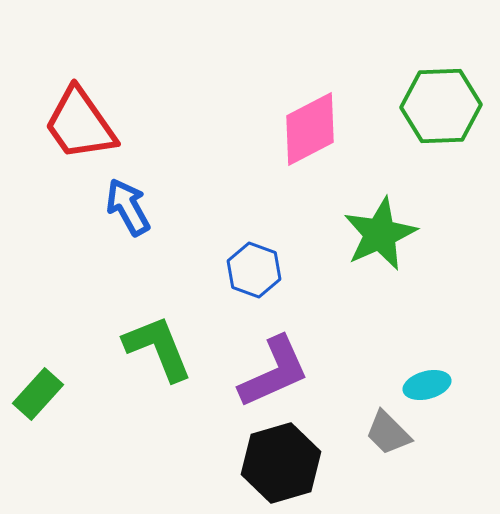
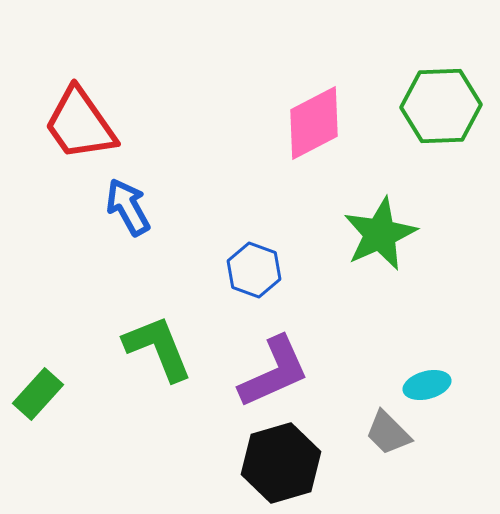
pink diamond: moved 4 px right, 6 px up
